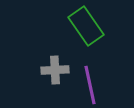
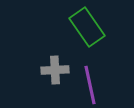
green rectangle: moved 1 px right, 1 px down
